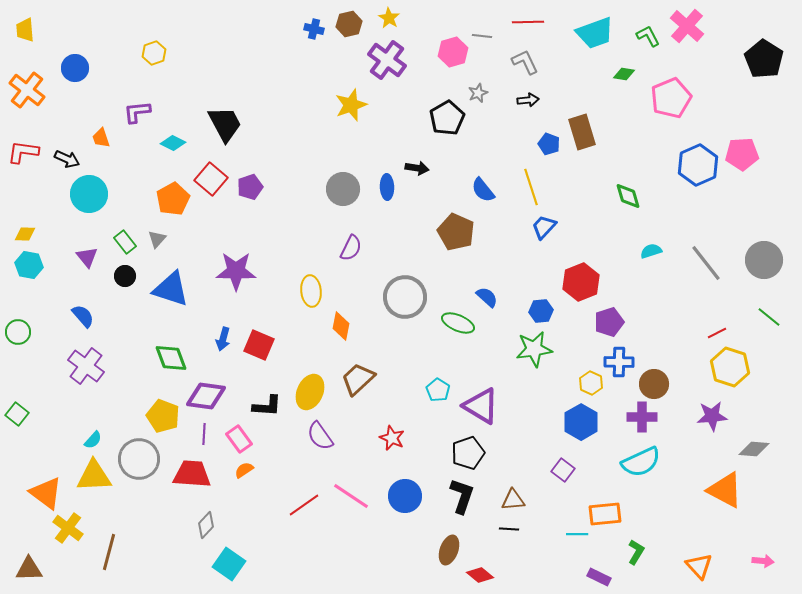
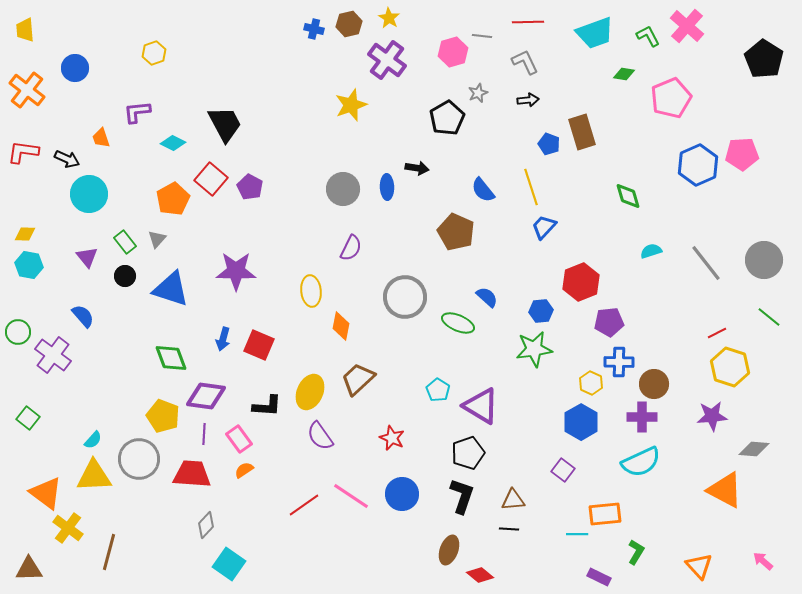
purple pentagon at (250, 187): rotated 25 degrees counterclockwise
purple pentagon at (609, 322): rotated 12 degrees clockwise
purple cross at (86, 366): moved 33 px left, 11 px up
green square at (17, 414): moved 11 px right, 4 px down
blue circle at (405, 496): moved 3 px left, 2 px up
pink arrow at (763, 561): rotated 145 degrees counterclockwise
